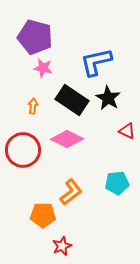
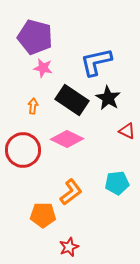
red star: moved 7 px right, 1 px down
